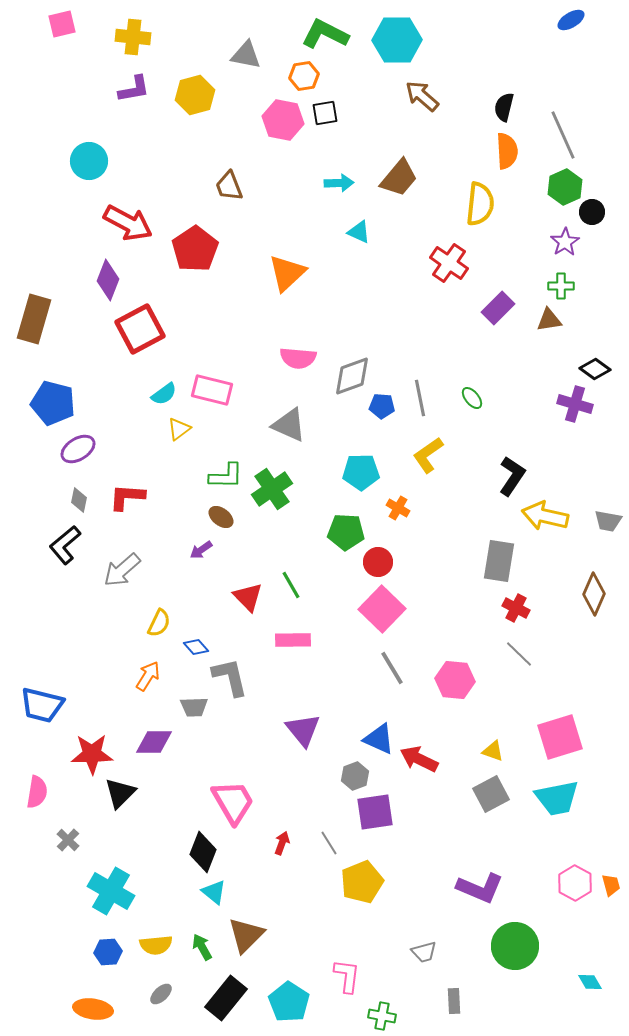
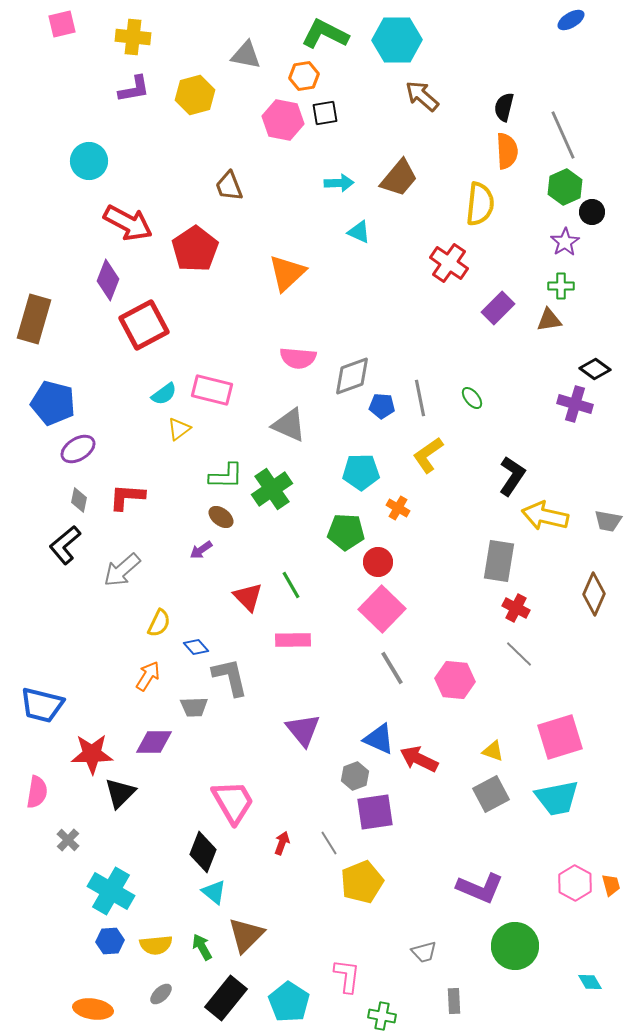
red square at (140, 329): moved 4 px right, 4 px up
blue hexagon at (108, 952): moved 2 px right, 11 px up
